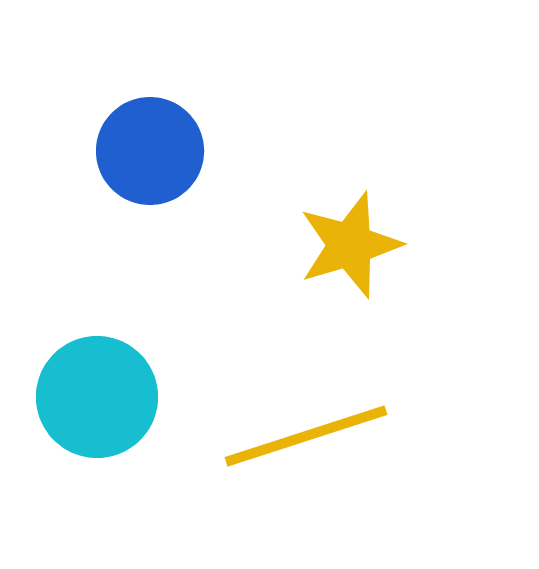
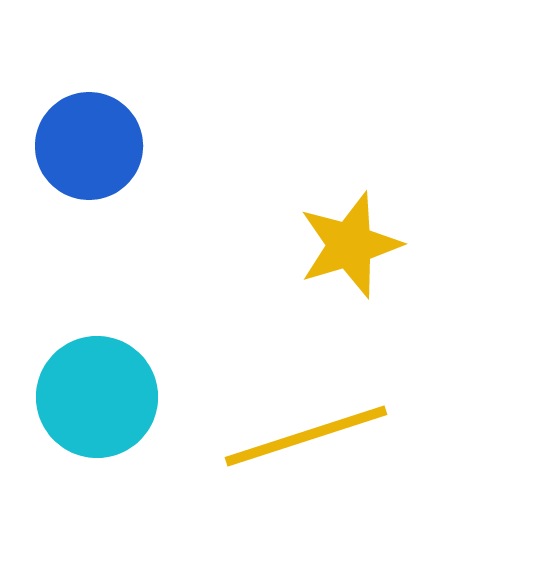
blue circle: moved 61 px left, 5 px up
